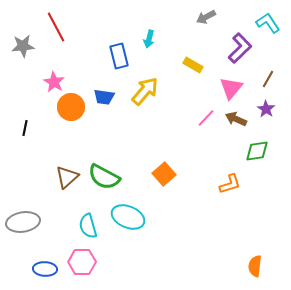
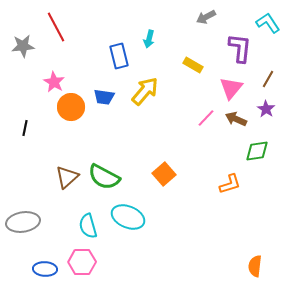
purple L-shape: rotated 40 degrees counterclockwise
